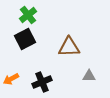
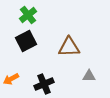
black square: moved 1 px right, 2 px down
black cross: moved 2 px right, 2 px down
